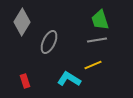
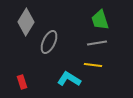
gray diamond: moved 4 px right
gray line: moved 3 px down
yellow line: rotated 30 degrees clockwise
red rectangle: moved 3 px left, 1 px down
